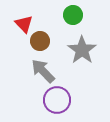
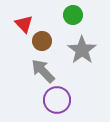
brown circle: moved 2 px right
